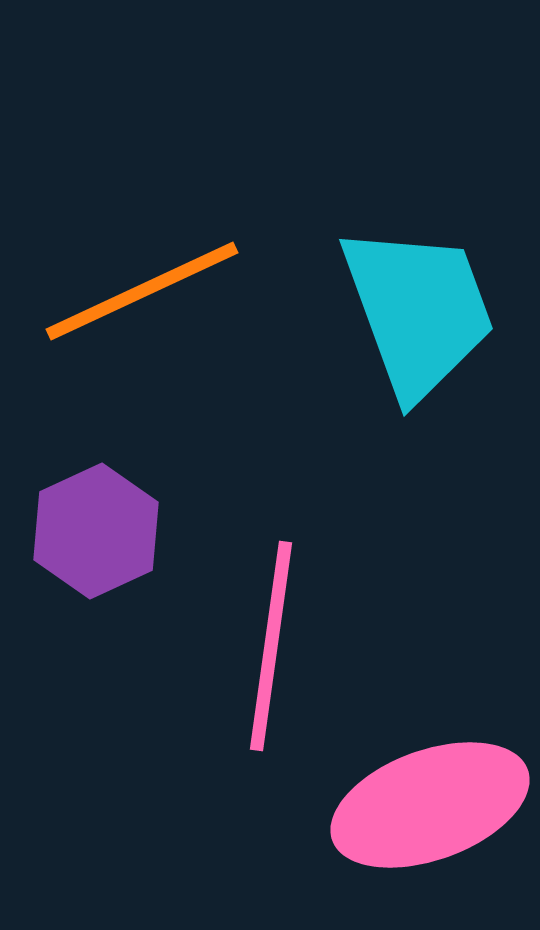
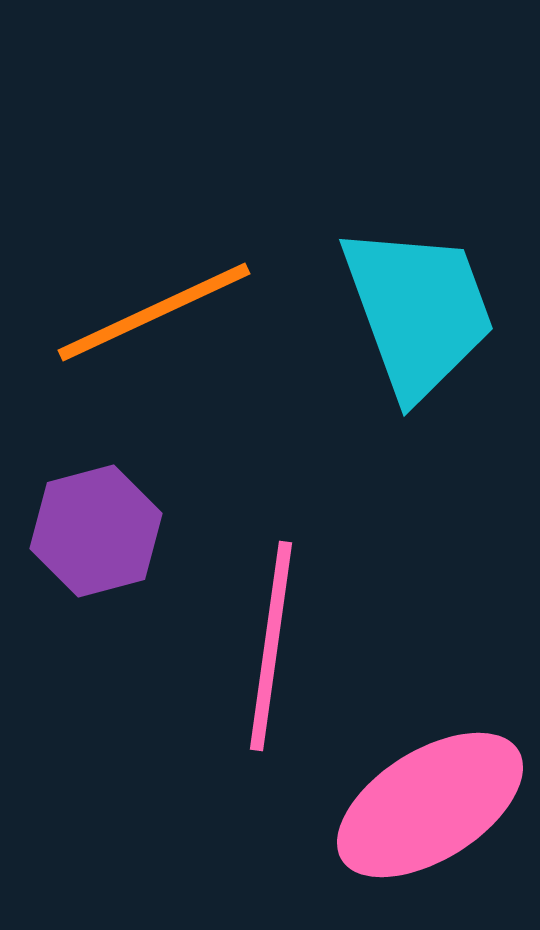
orange line: moved 12 px right, 21 px down
purple hexagon: rotated 10 degrees clockwise
pink ellipse: rotated 12 degrees counterclockwise
